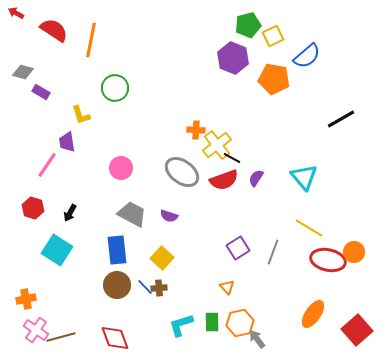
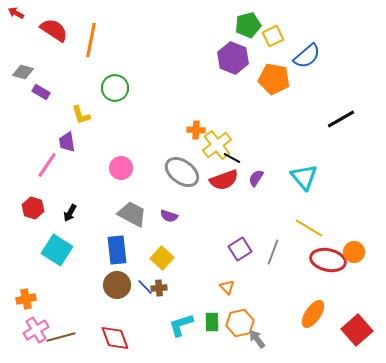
purple square at (238, 248): moved 2 px right, 1 px down
pink cross at (36, 330): rotated 25 degrees clockwise
